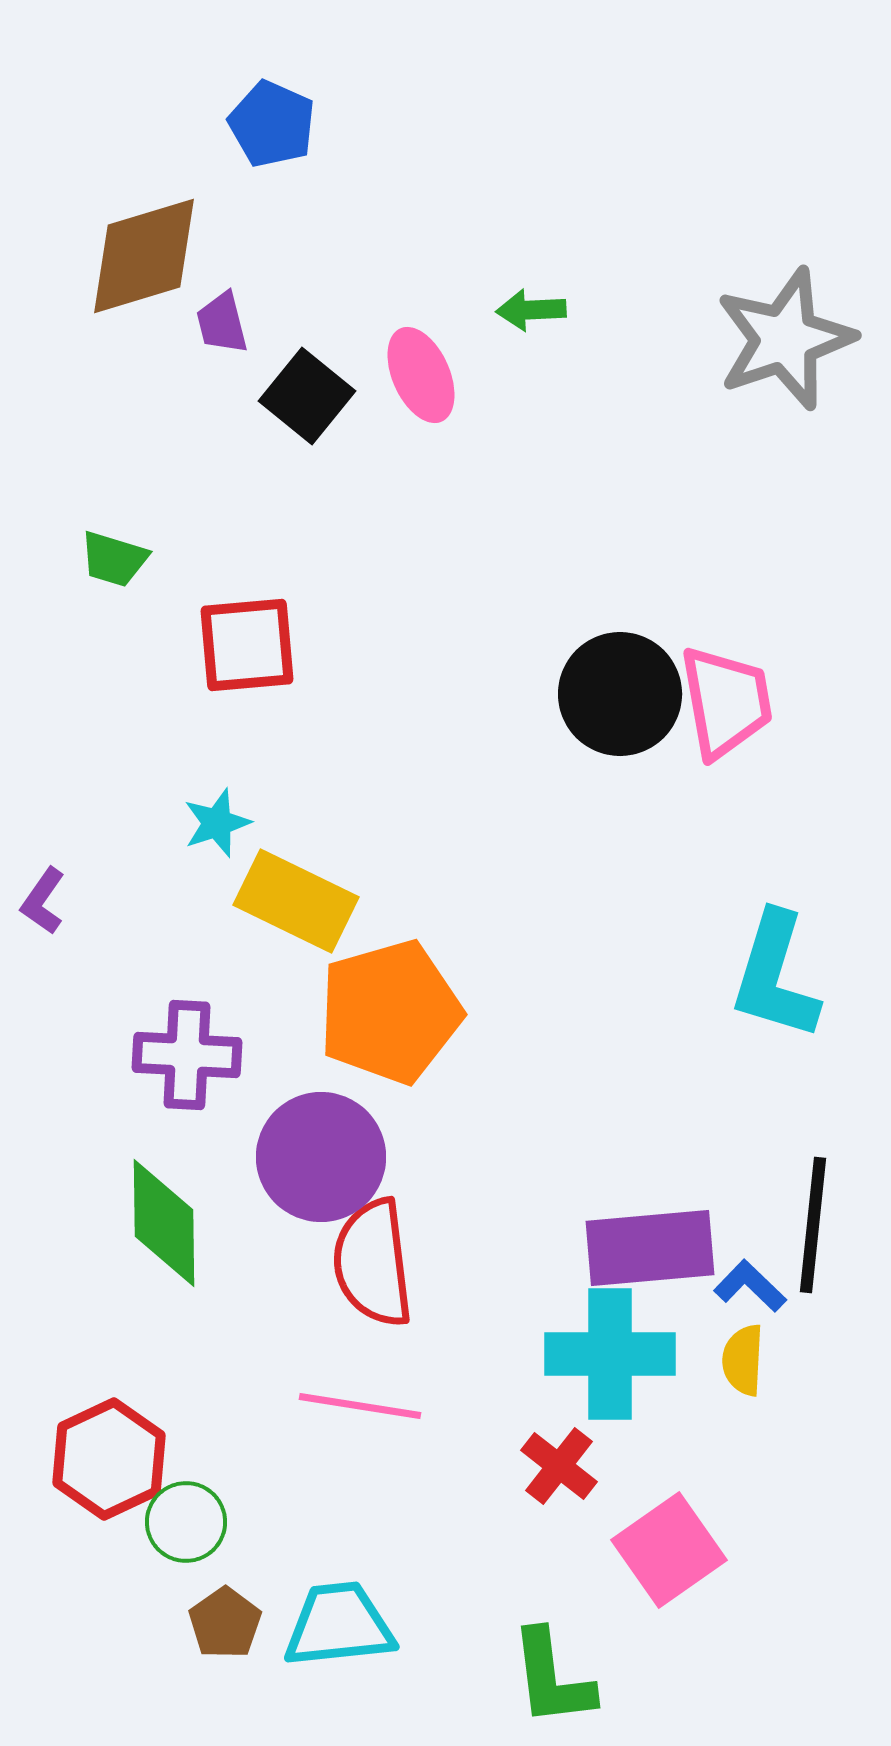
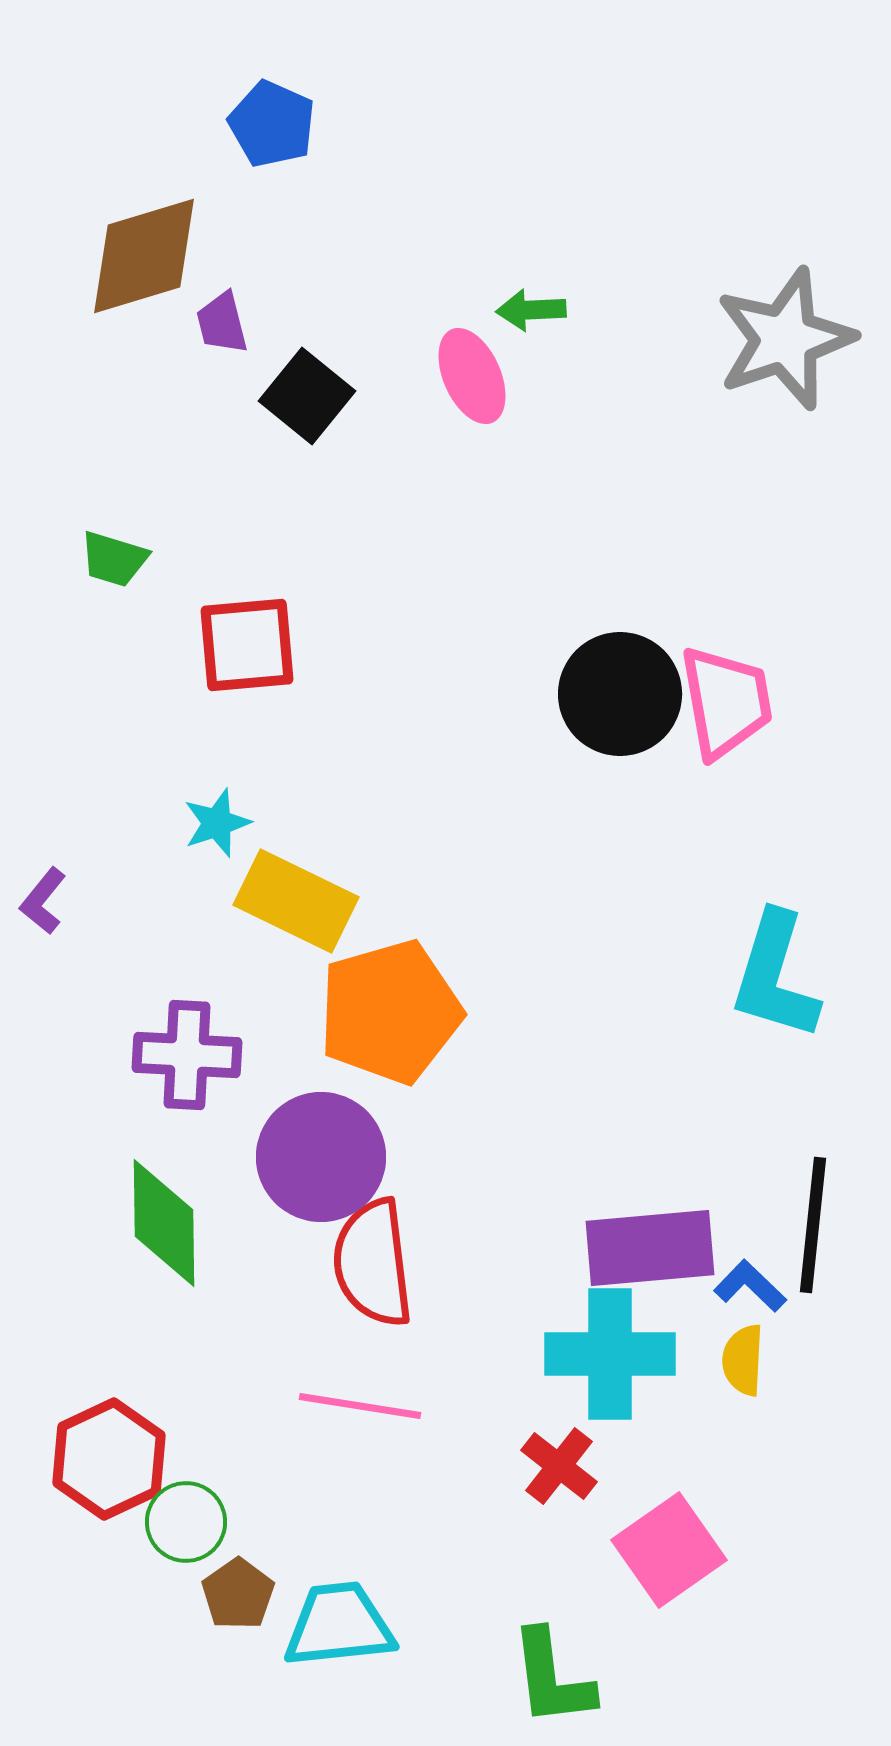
pink ellipse: moved 51 px right, 1 px down
purple L-shape: rotated 4 degrees clockwise
brown pentagon: moved 13 px right, 29 px up
